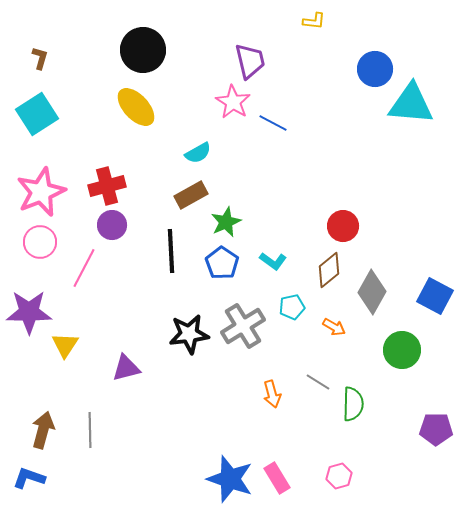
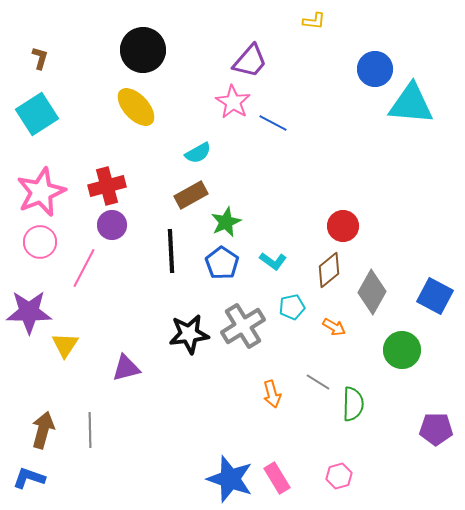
purple trapezoid at (250, 61): rotated 54 degrees clockwise
